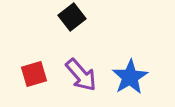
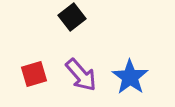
blue star: rotated 6 degrees counterclockwise
